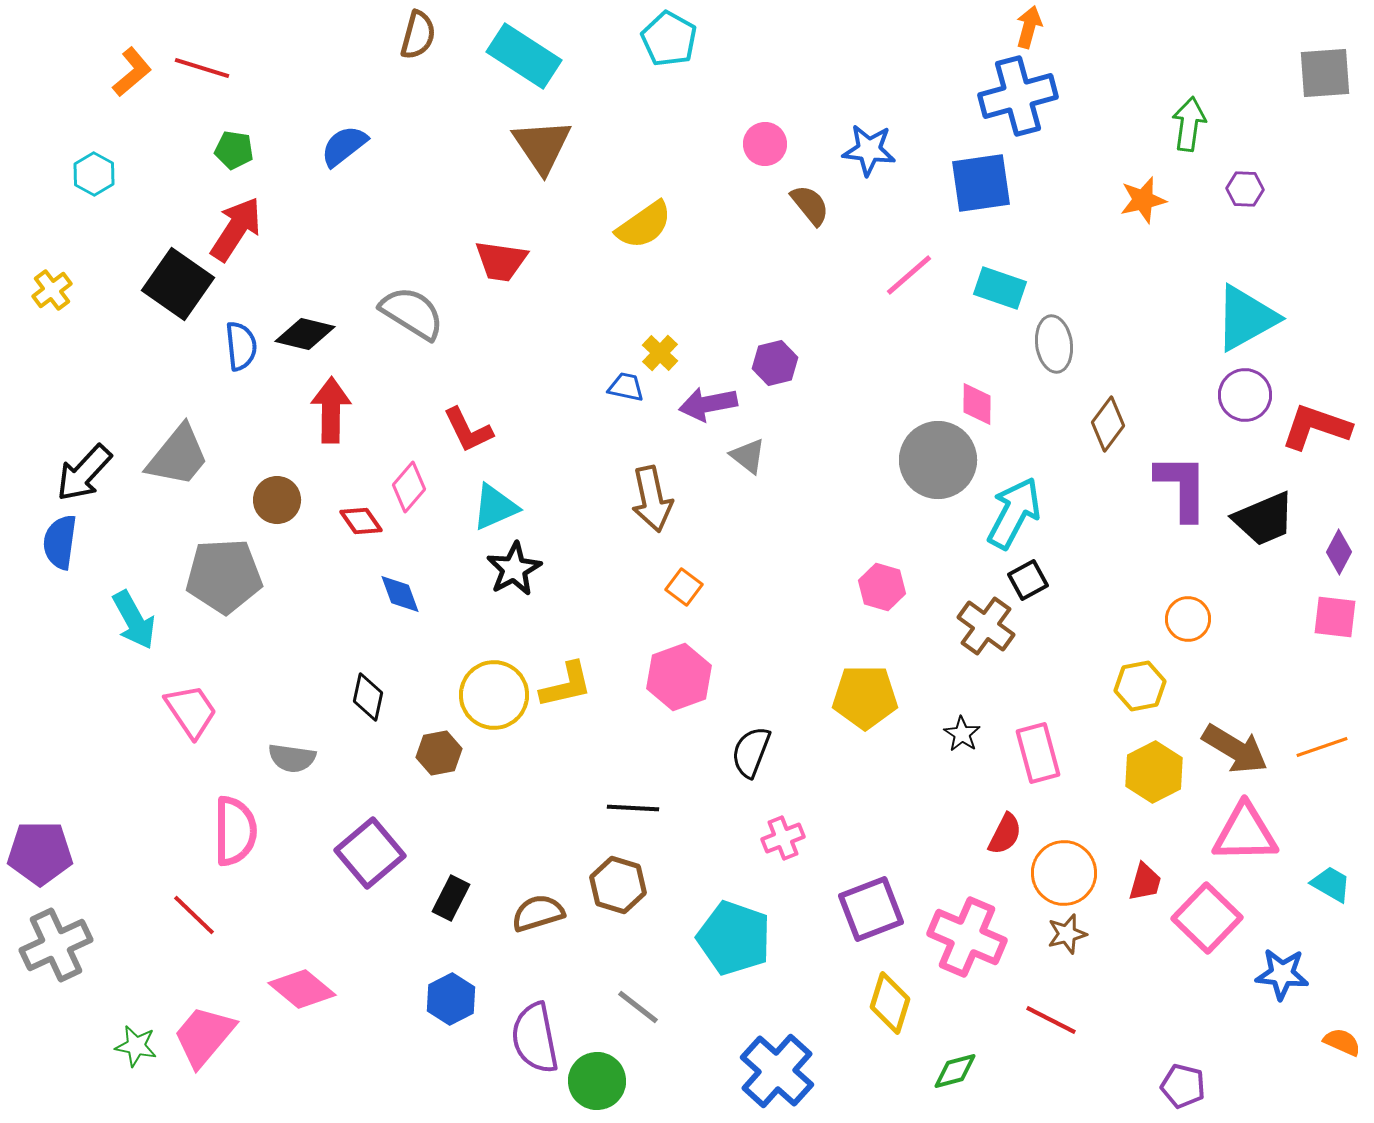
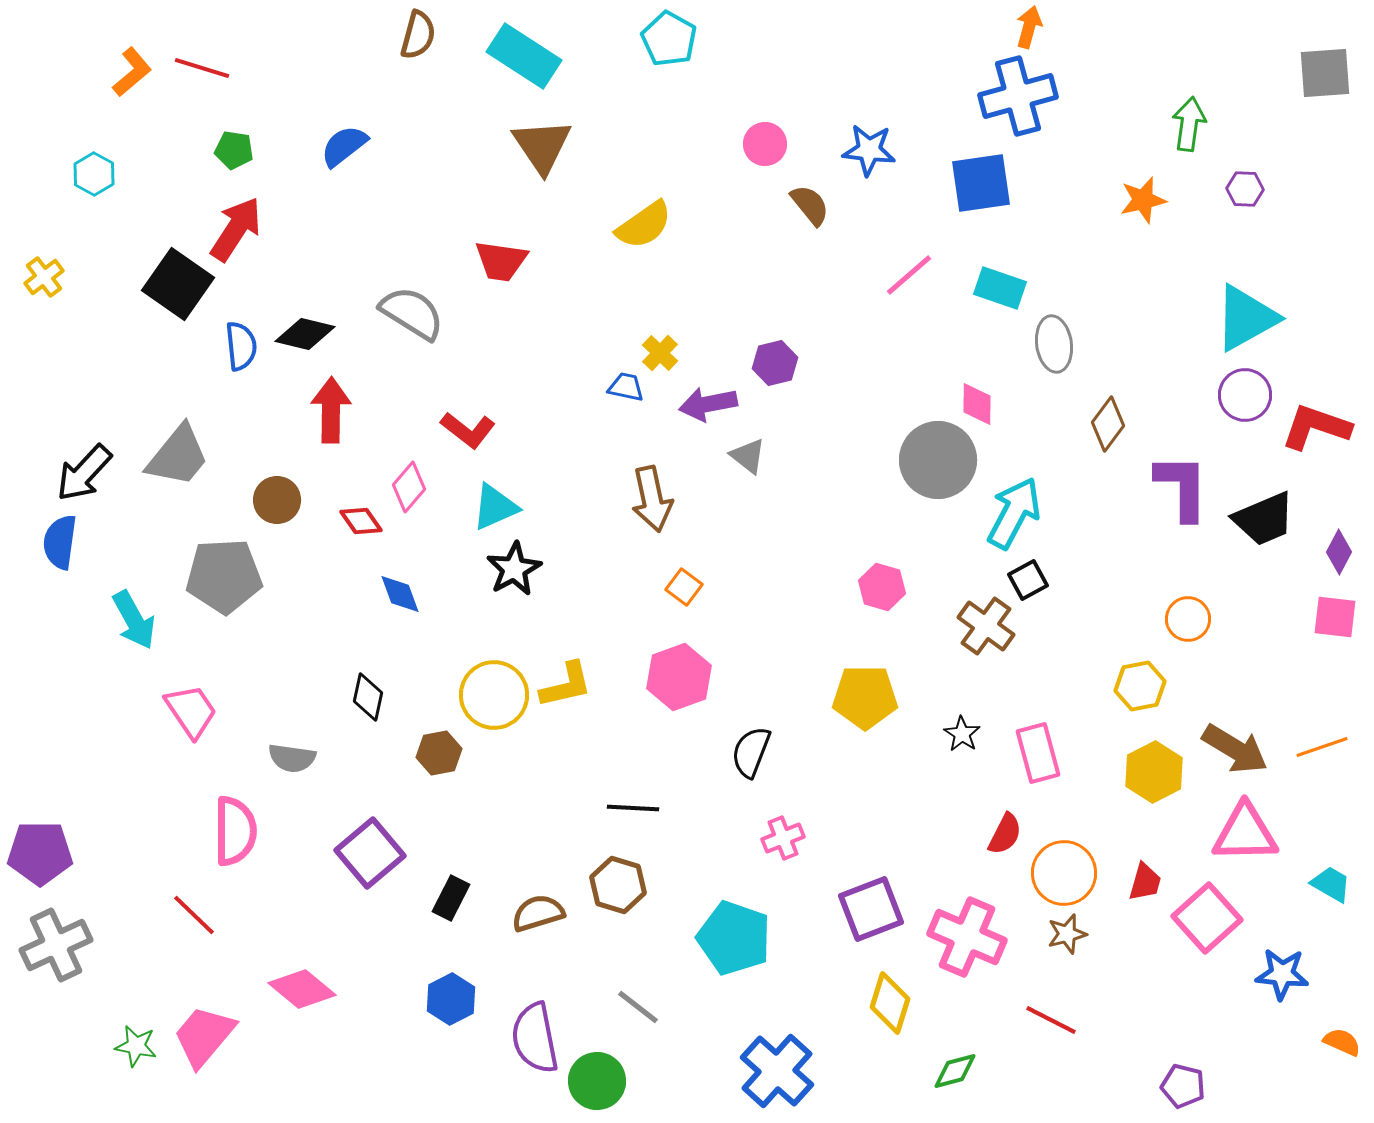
yellow cross at (52, 290): moved 8 px left, 13 px up
red L-shape at (468, 430): rotated 26 degrees counterclockwise
pink square at (1207, 918): rotated 4 degrees clockwise
